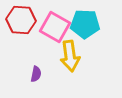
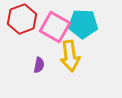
red hexagon: moved 1 px right, 1 px up; rotated 24 degrees counterclockwise
cyan pentagon: moved 2 px left
purple semicircle: moved 3 px right, 9 px up
